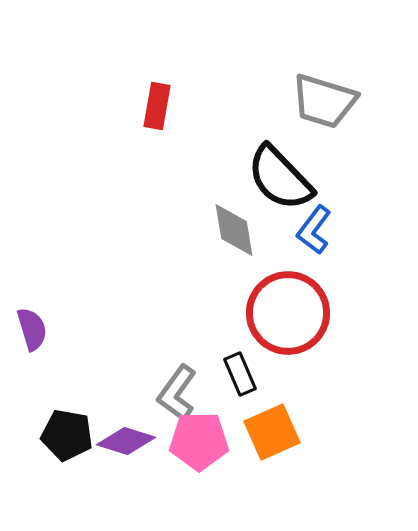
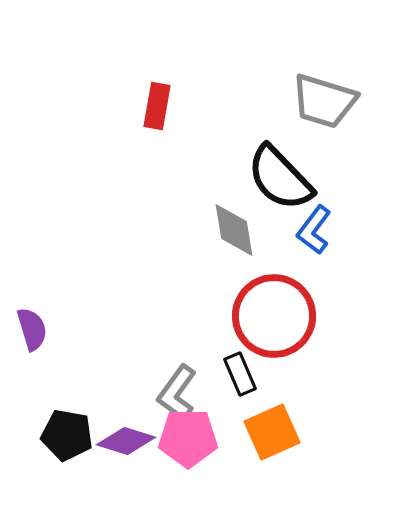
red circle: moved 14 px left, 3 px down
pink pentagon: moved 11 px left, 3 px up
